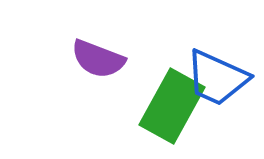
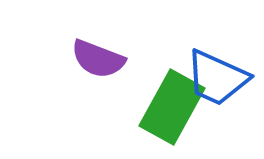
green rectangle: moved 1 px down
